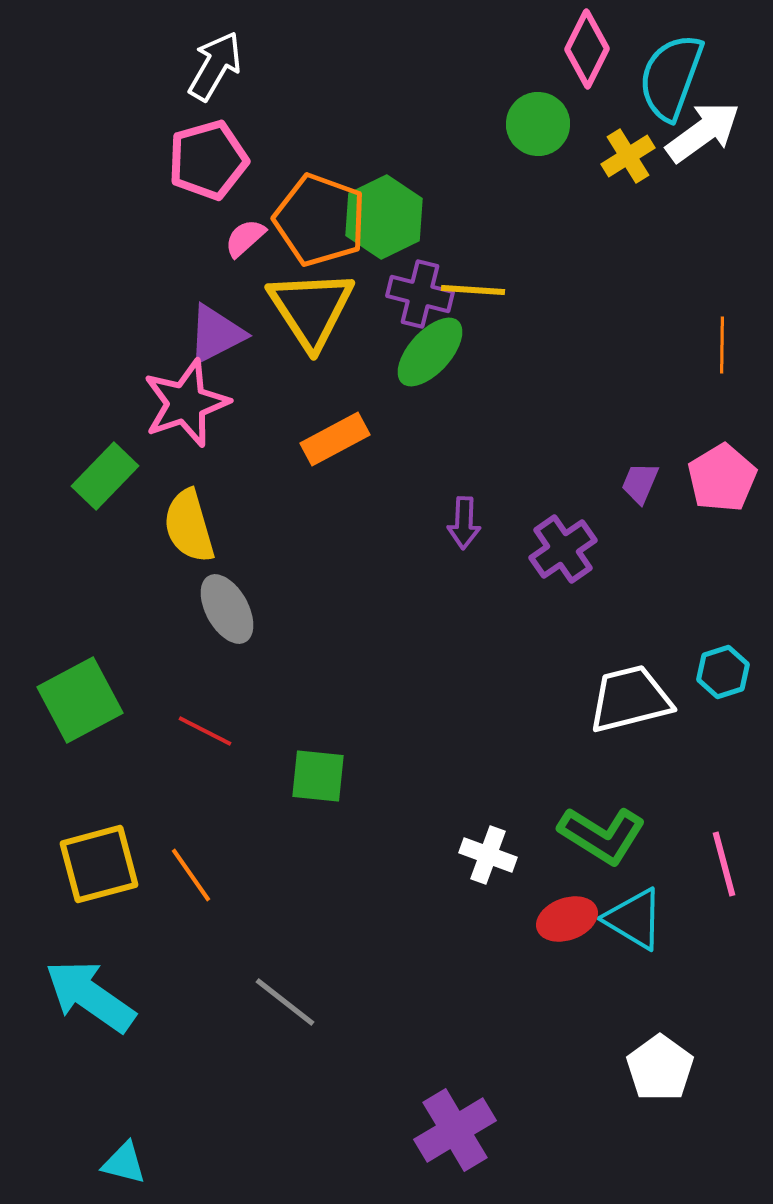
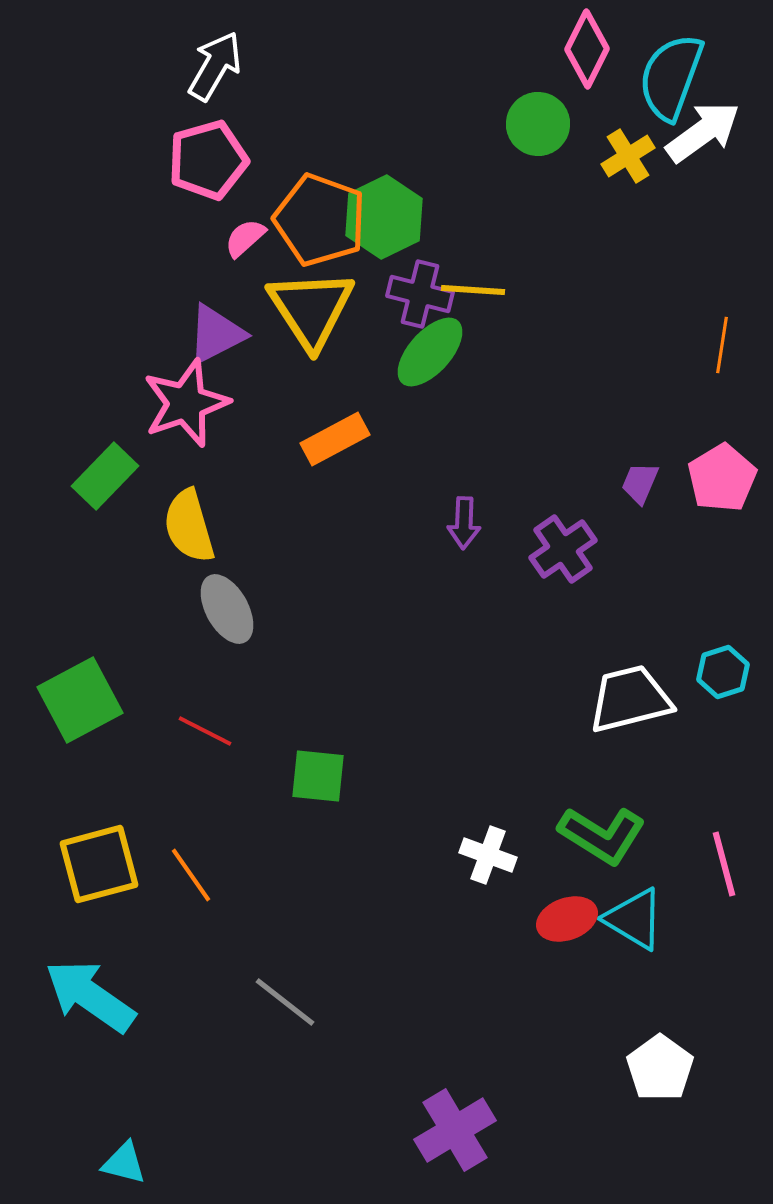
orange line at (722, 345): rotated 8 degrees clockwise
